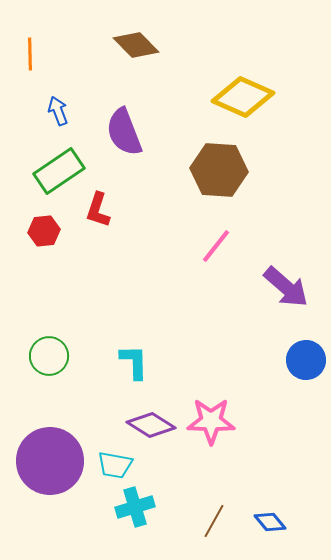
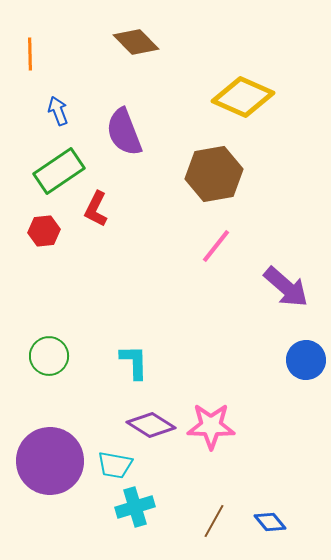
brown diamond: moved 3 px up
brown hexagon: moved 5 px left, 4 px down; rotated 14 degrees counterclockwise
red L-shape: moved 2 px left, 1 px up; rotated 9 degrees clockwise
pink star: moved 5 px down
